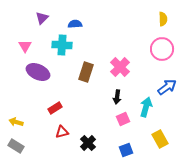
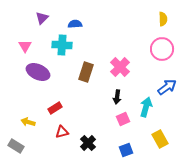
yellow arrow: moved 12 px right
